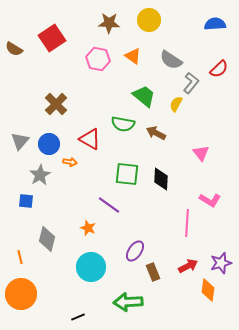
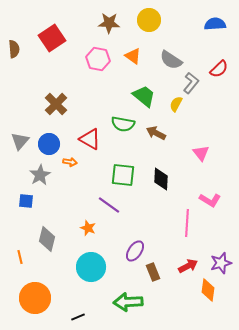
brown semicircle: rotated 126 degrees counterclockwise
green square: moved 4 px left, 1 px down
orange circle: moved 14 px right, 4 px down
